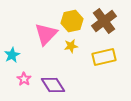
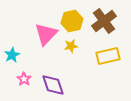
yellow rectangle: moved 4 px right, 1 px up
purple diamond: rotated 15 degrees clockwise
